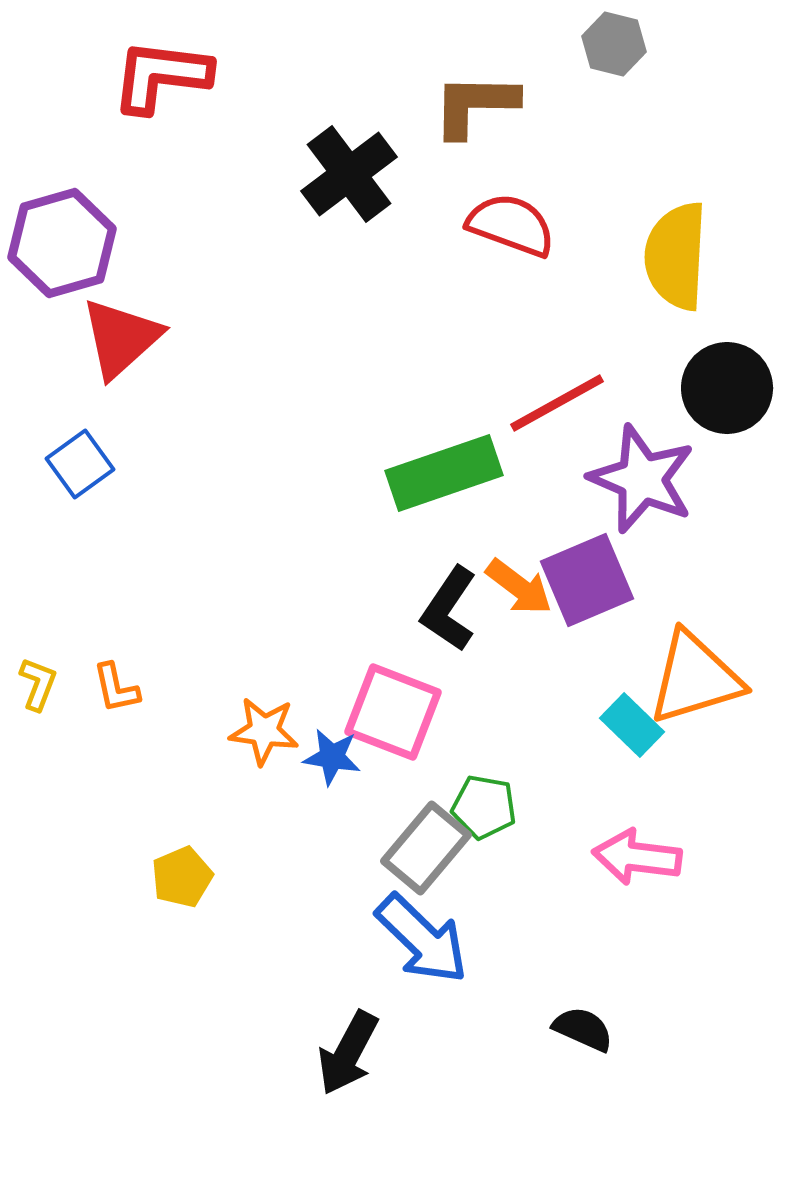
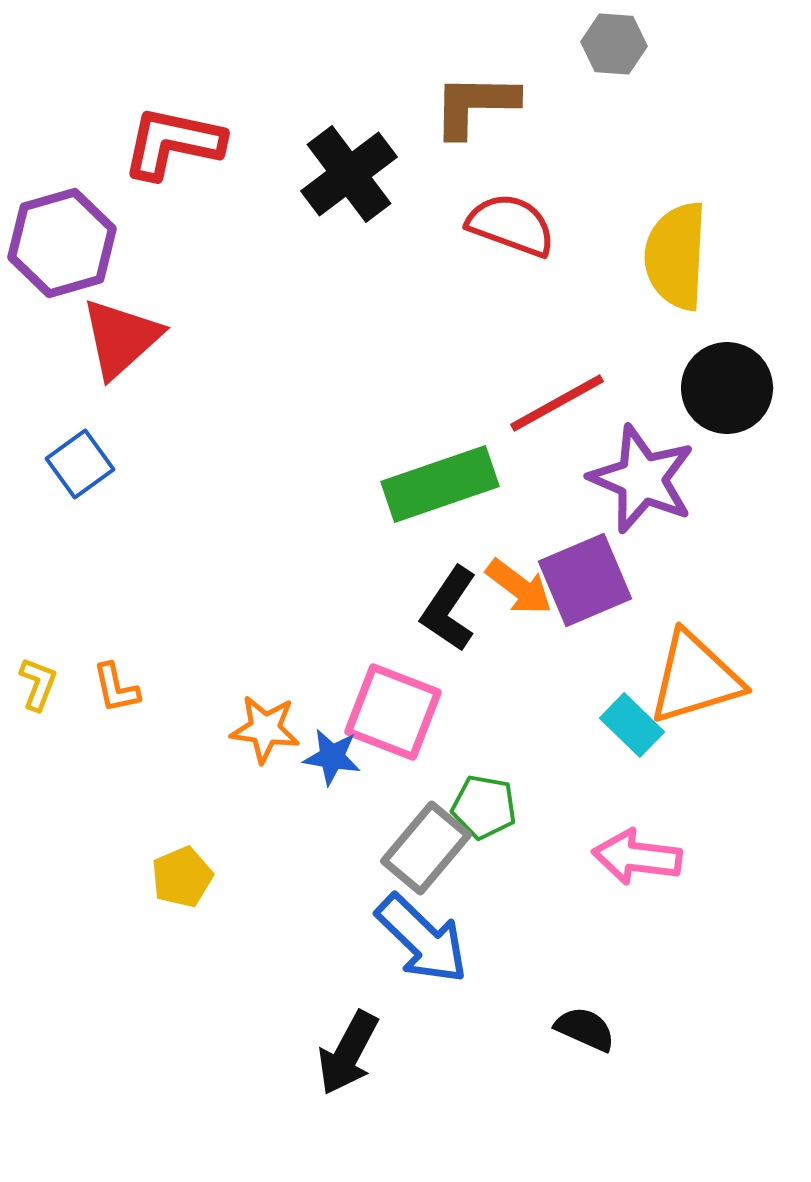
gray hexagon: rotated 10 degrees counterclockwise
red L-shape: moved 12 px right, 67 px down; rotated 5 degrees clockwise
green rectangle: moved 4 px left, 11 px down
purple square: moved 2 px left
orange star: moved 1 px right, 2 px up
black semicircle: moved 2 px right
